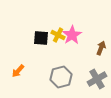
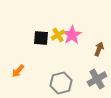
yellow cross: rotated 32 degrees clockwise
brown arrow: moved 2 px left, 1 px down
gray hexagon: moved 6 px down
